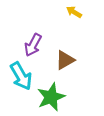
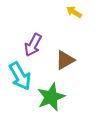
cyan arrow: moved 1 px left
